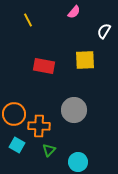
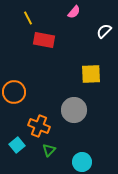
yellow line: moved 2 px up
white semicircle: rotated 14 degrees clockwise
yellow square: moved 6 px right, 14 px down
red rectangle: moved 26 px up
orange circle: moved 22 px up
orange cross: rotated 20 degrees clockwise
cyan square: rotated 21 degrees clockwise
cyan circle: moved 4 px right
